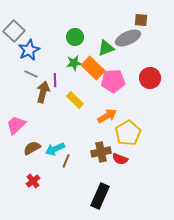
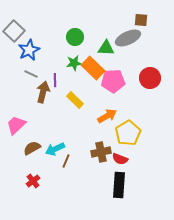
green triangle: rotated 24 degrees clockwise
black rectangle: moved 19 px right, 11 px up; rotated 20 degrees counterclockwise
